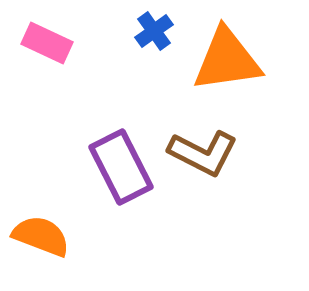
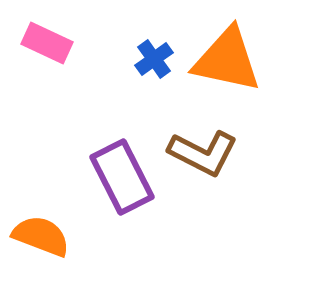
blue cross: moved 28 px down
orange triangle: rotated 20 degrees clockwise
purple rectangle: moved 1 px right, 10 px down
